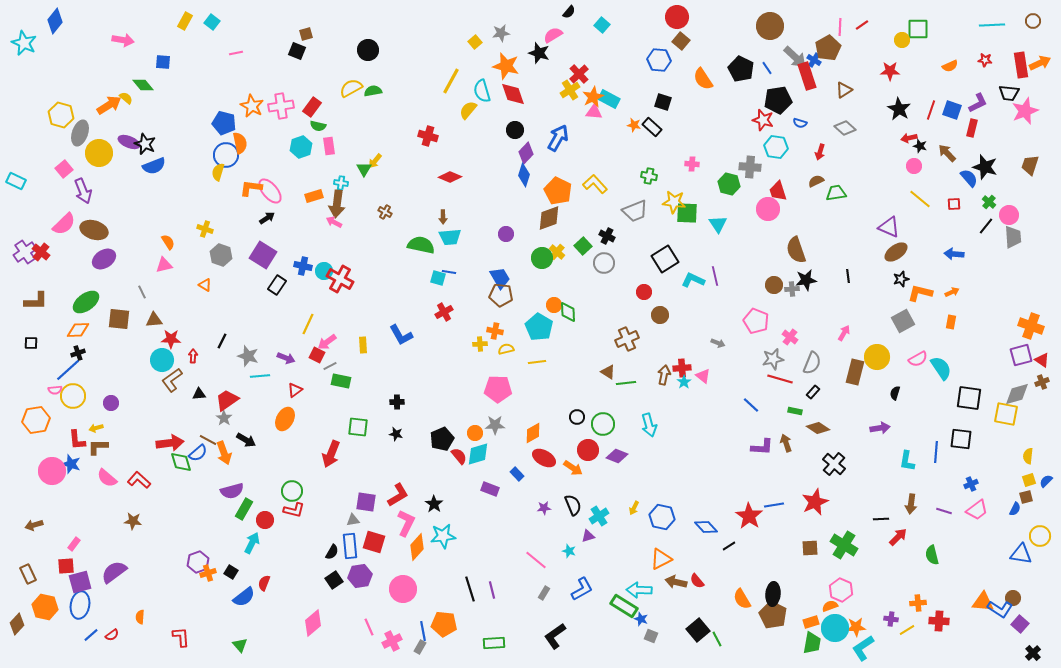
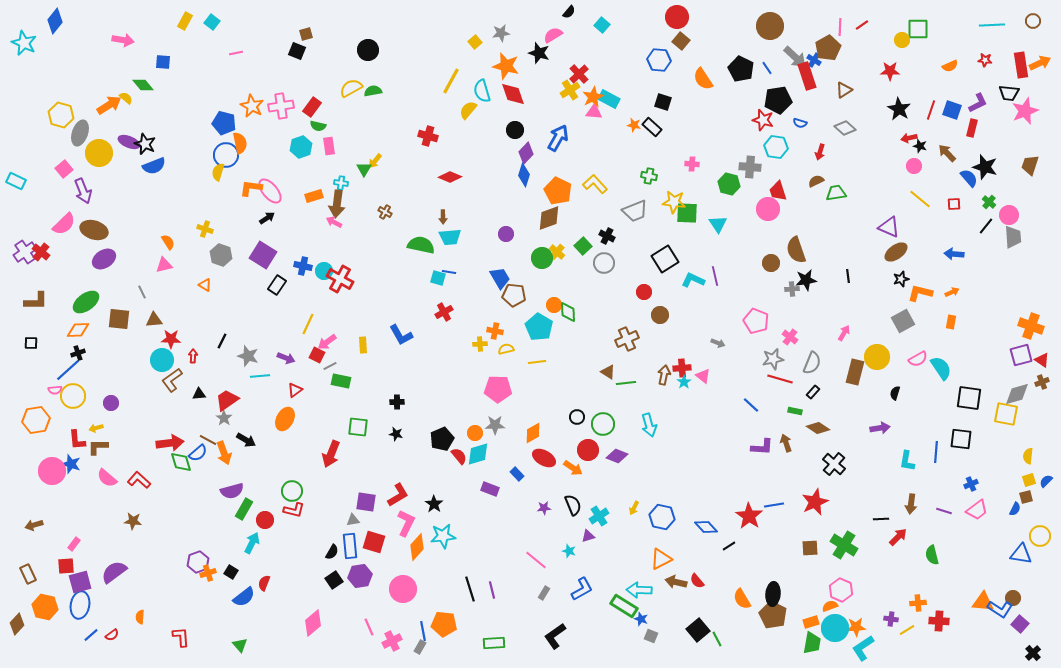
brown circle at (774, 285): moved 3 px left, 22 px up
brown pentagon at (501, 295): moved 13 px right
